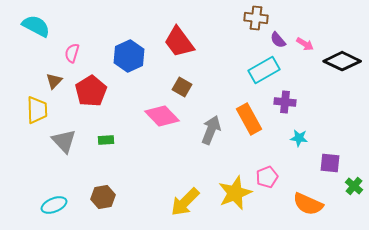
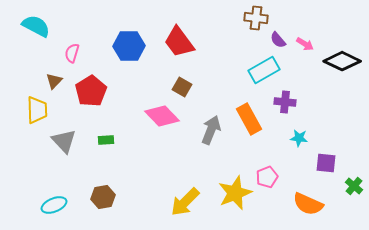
blue hexagon: moved 10 px up; rotated 24 degrees clockwise
purple square: moved 4 px left
